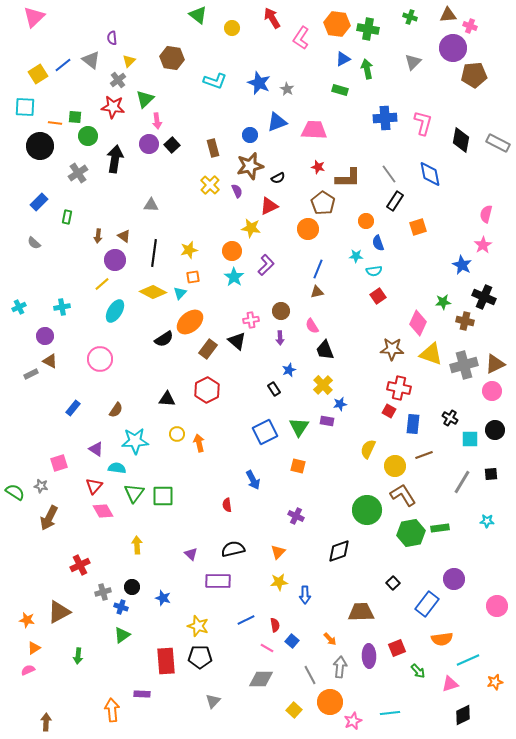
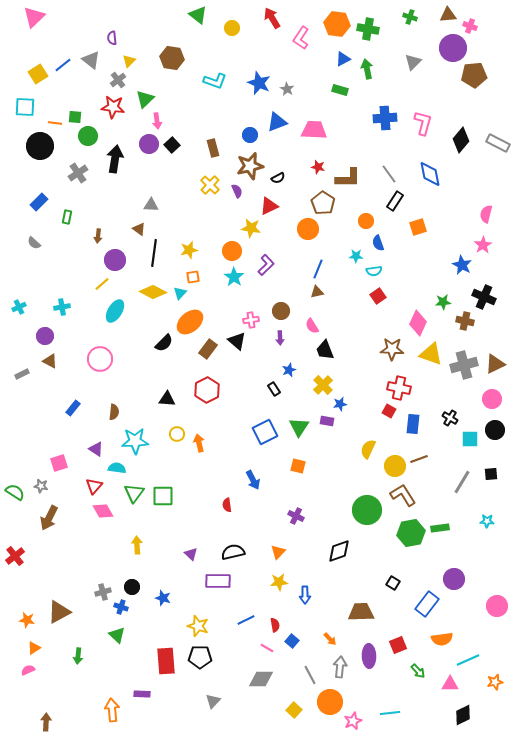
black diamond at (461, 140): rotated 30 degrees clockwise
brown triangle at (124, 236): moved 15 px right, 7 px up
black semicircle at (164, 339): moved 4 px down; rotated 12 degrees counterclockwise
gray rectangle at (31, 374): moved 9 px left
pink circle at (492, 391): moved 8 px down
brown semicircle at (116, 410): moved 2 px left, 2 px down; rotated 28 degrees counterclockwise
brown line at (424, 455): moved 5 px left, 4 px down
black semicircle at (233, 549): moved 3 px down
red cross at (80, 565): moved 65 px left, 9 px up; rotated 12 degrees counterclockwise
black square at (393, 583): rotated 16 degrees counterclockwise
green triangle at (122, 635): moved 5 px left; rotated 42 degrees counterclockwise
red square at (397, 648): moved 1 px right, 3 px up
pink triangle at (450, 684): rotated 18 degrees clockwise
